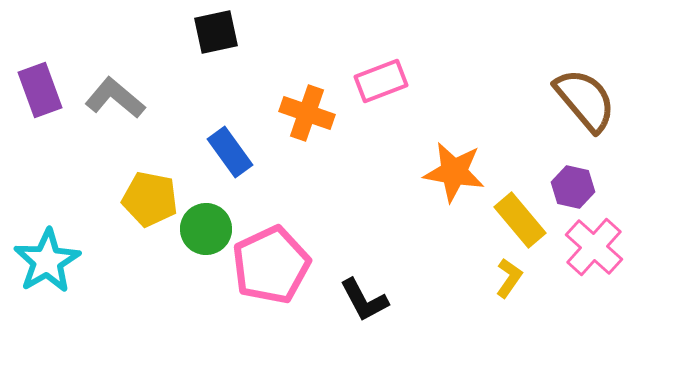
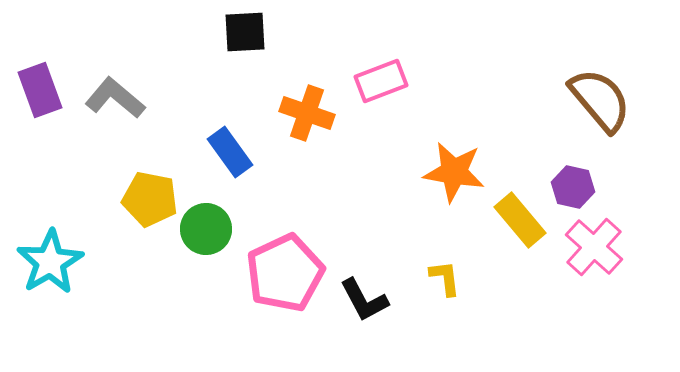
black square: moved 29 px right; rotated 9 degrees clockwise
brown semicircle: moved 15 px right
cyan star: moved 3 px right, 1 px down
pink pentagon: moved 14 px right, 8 px down
yellow L-shape: moved 64 px left; rotated 42 degrees counterclockwise
